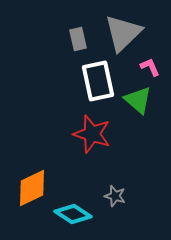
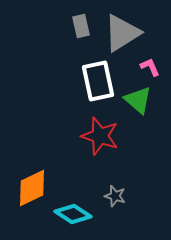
gray triangle: moved 1 px left; rotated 12 degrees clockwise
gray rectangle: moved 3 px right, 13 px up
red star: moved 8 px right, 2 px down
